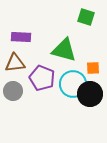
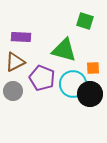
green square: moved 1 px left, 4 px down
brown triangle: moved 1 px up; rotated 20 degrees counterclockwise
